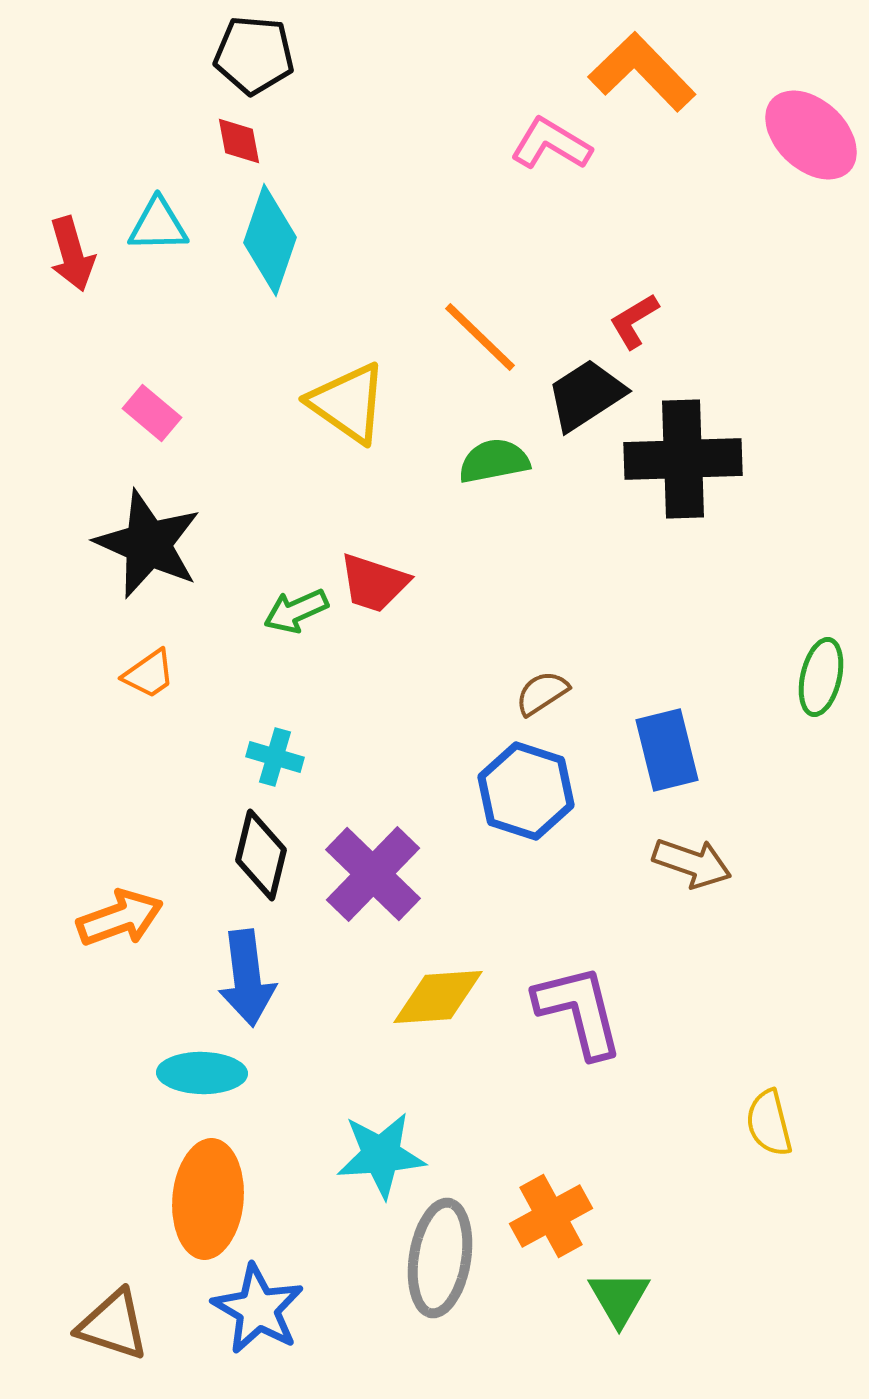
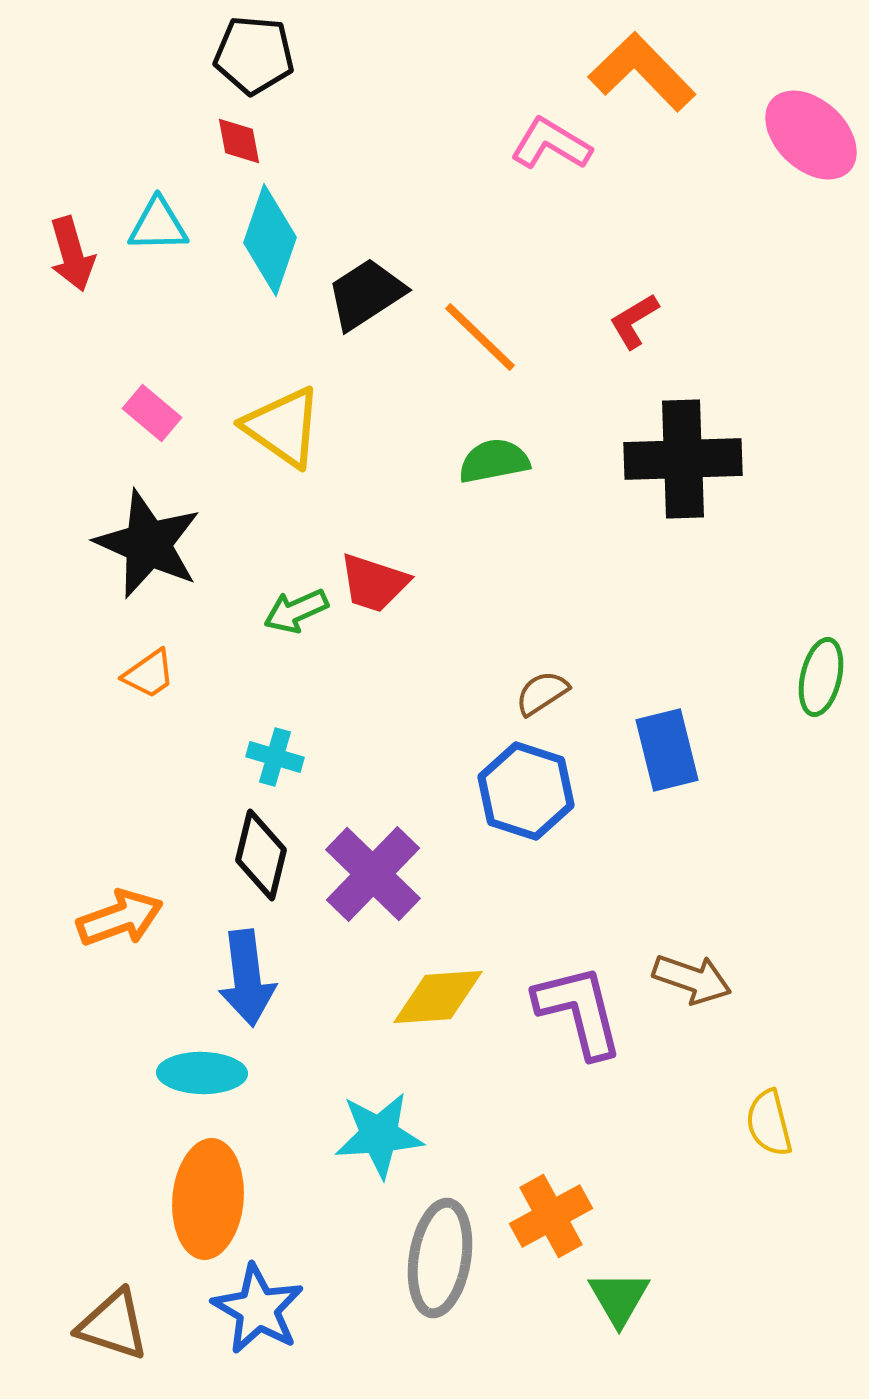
black trapezoid: moved 220 px left, 101 px up
yellow triangle: moved 65 px left, 24 px down
brown arrow: moved 116 px down
cyan star: moved 2 px left, 20 px up
